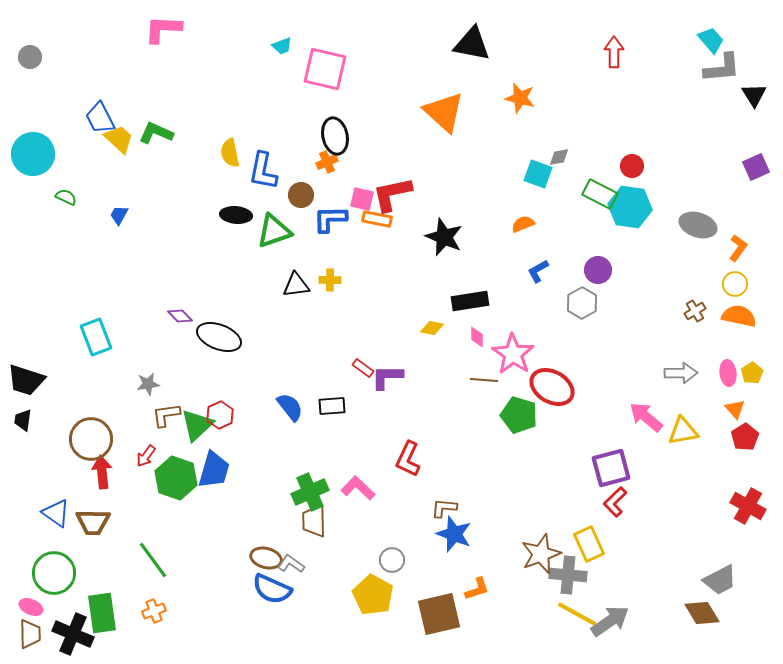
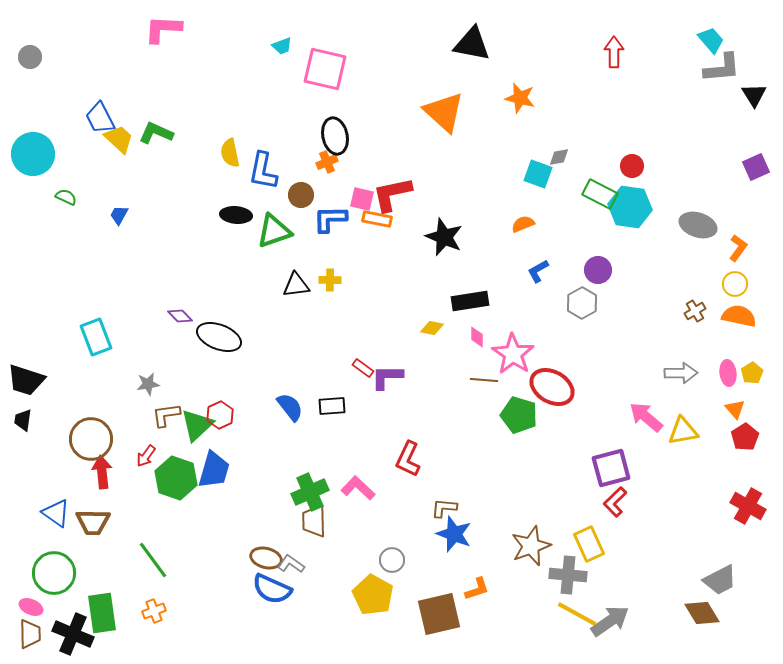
brown star at (541, 554): moved 10 px left, 8 px up
